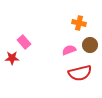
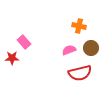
orange cross: moved 3 px down
brown circle: moved 1 px right, 3 px down
